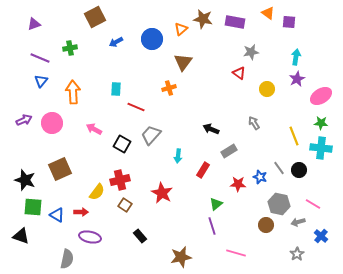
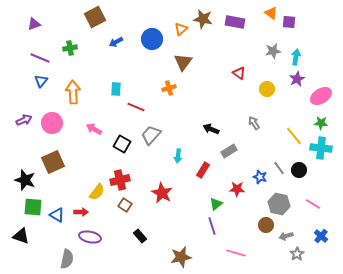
orange triangle at (268, 13): moved 3 px right
gray star at (251, 52): moved 22 px right, 1 px up
yellow line at (294, 136): rotated 18 degrees counterclockwise
brown square at (60, 169): moved 7 px left, 7 px up
red star at (238, 184): moved 1 px left, 5 px down
gray arrow at (298, 222): moved 12 px left, 14 px down
